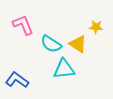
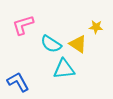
pink L-shape: rotated 85 degrees counterclockwise
blue L-shape: moved 1 px right, 2 px down; rotated 25 degrees clockwise
